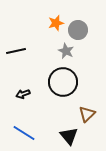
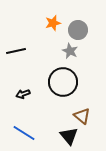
orange star: moved 3 px left
gray star: moved 4 px right
brown triangle: moved 5 px left, 2 px down; rotated 36 degrees counterclockwise
